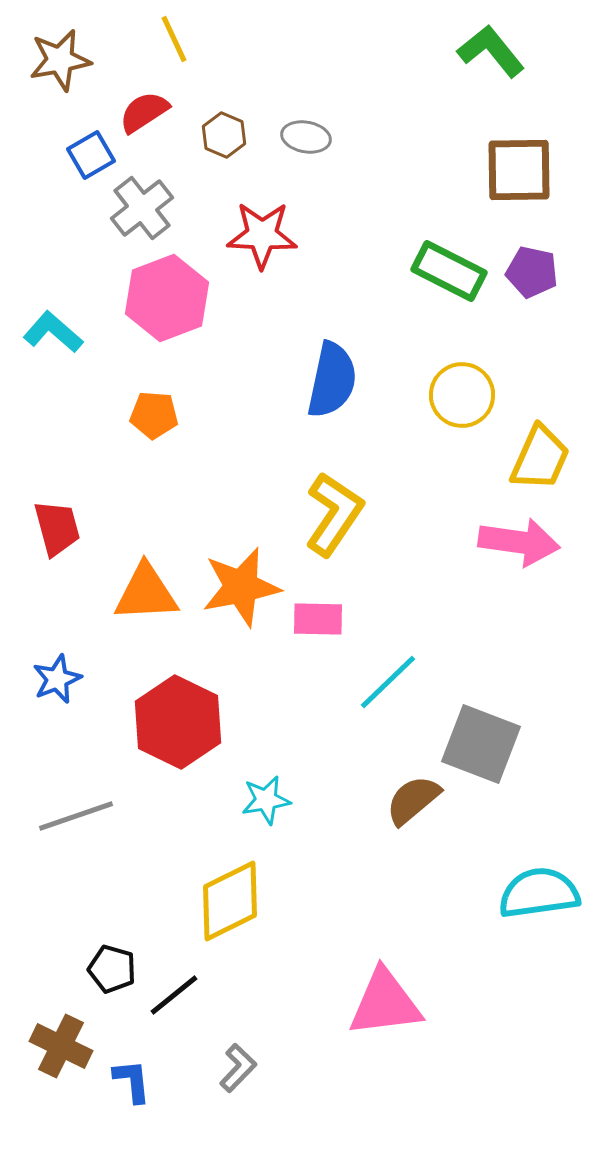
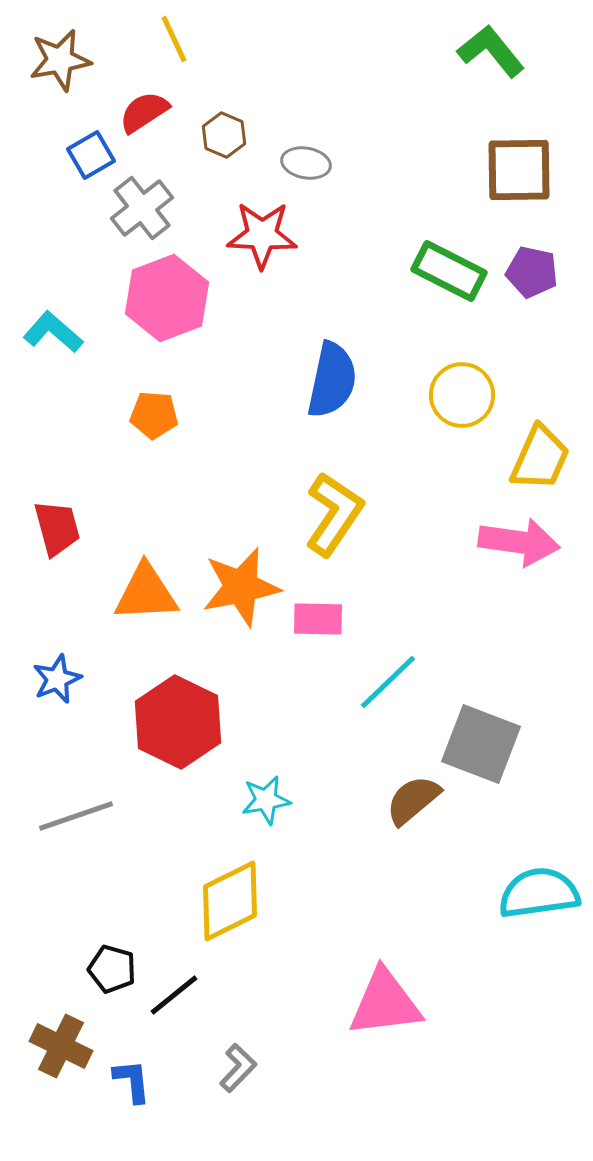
gray ellipse: moved 26 px down
